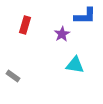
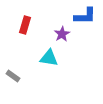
cyan triangle: moved 26 px left, 7 px up
